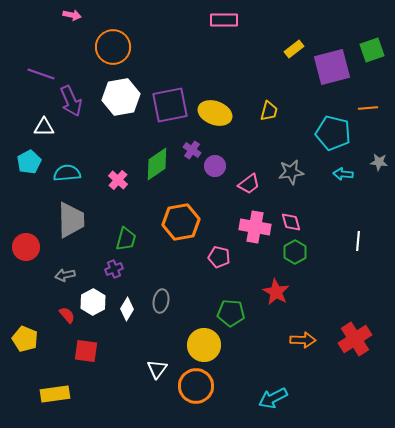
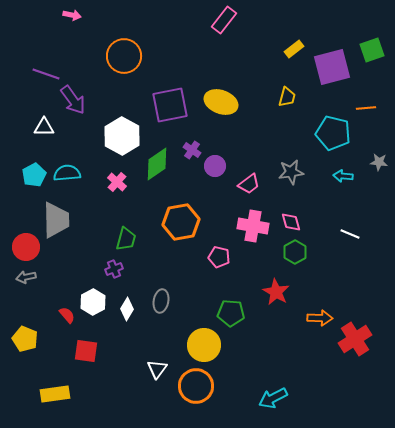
pink rectangle at (224, 20): rotated 52 degrees counterclockwise
orange circle at (113, 47): moved 11 px right, 9 px down
purple line at (41, 74): moved 5 px right
white hexagon at (121, 97): moved 1 px right, 39 px down; rotated 21 degrees counterclockwise
purple arrow at (71, 101): moved 2 px right, 1 px up; rotated 12 degrees counterclockwise
orange line at (368, 108): moved 2 px left
yellow trapezoid at (269, 111): moved 18 px right, 14 px up
yellow ellipse at (215, 113): moved 6 px right, 11 px up
cyan pentagon at (29, 162): moved 5 px right, 13 px down
cyan arrow at (343, 174): moved 2 px down
pink cross at (118, 180): moved 1 px left, 2 px down
gray trapezoid at (71, 220): moved 15 px left
pink cross at (255, 227): moved 2 px left, 1 px up
white line at (358, 241): moved 8 px left, 7 px up; rotated 72 degrees counterclockwise
gray arrow at (65, 275): moved 39 px left, 2 px down
orange arrow at (303, 340): moved 17 px right, 22 px up
